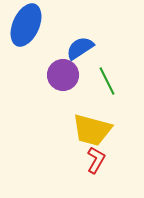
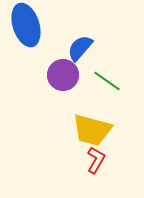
blue ellipse: rotated 42 degrees counterclockwise
blue semicircle: rotated 16 degrees counterclockwise
green line: rotated 28 degrees counterclockwise
